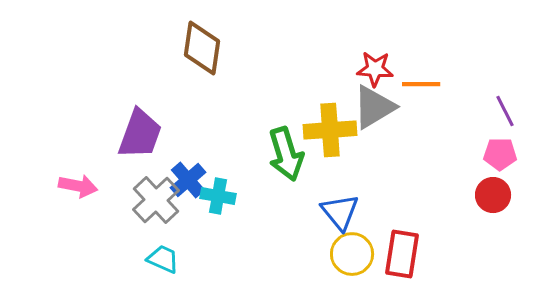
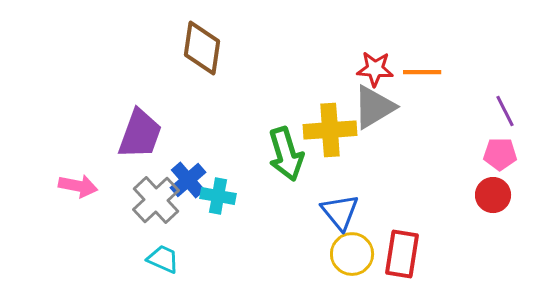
orange line: moved 1 px right, 12 px up
